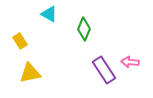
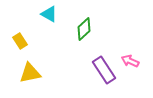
green diamond: rotated 25 degrees clockwise
pink arrow: moved 1 px up; rotated 18 degrees clockwise
